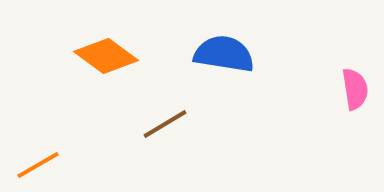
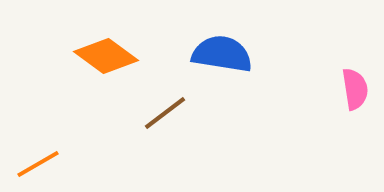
blue semicircle: moved 2 px left
brown line: moved 11 px up; rotated 6 degrees counterclockwise
orange line: moved 1 px up
